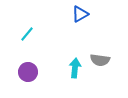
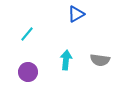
blue triangle: moved 4 px left
cyan arrow: moved 9 px left, 8 px up
